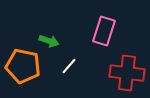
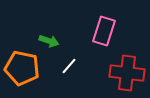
orange pentagon: moved 1 px left, 2 px down
